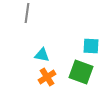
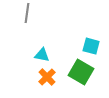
cyan square: rotated 12 degrees clockwise
green square: rotated 10 degrees clockwise
orange cross: rotated 12 degrees counterclockwise
